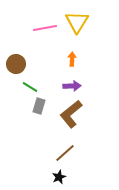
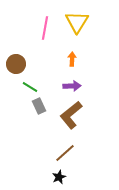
pink line: rotated 70 degrees counterclockwise
gray rectangle: rotated 42 degrees counterclockwise
brown L-shape: moved 1 px down
